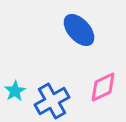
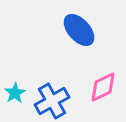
cyan star: moved 2 px down
